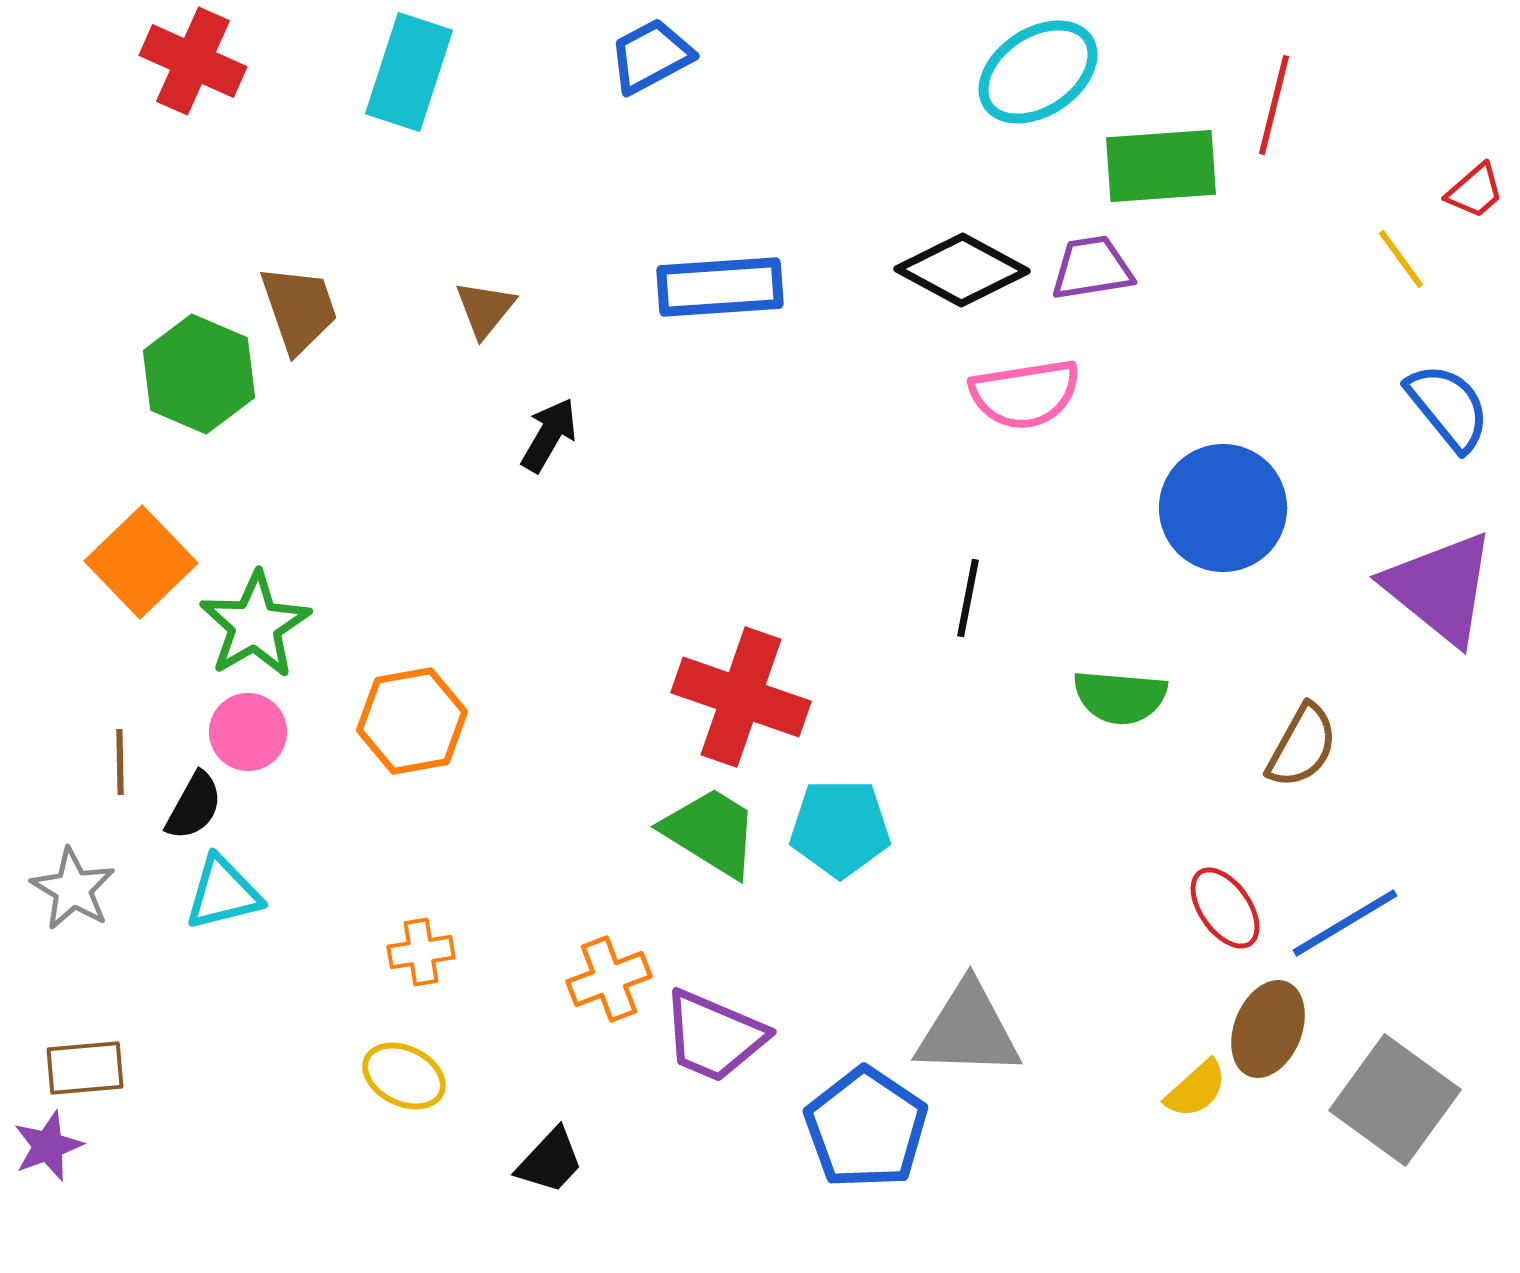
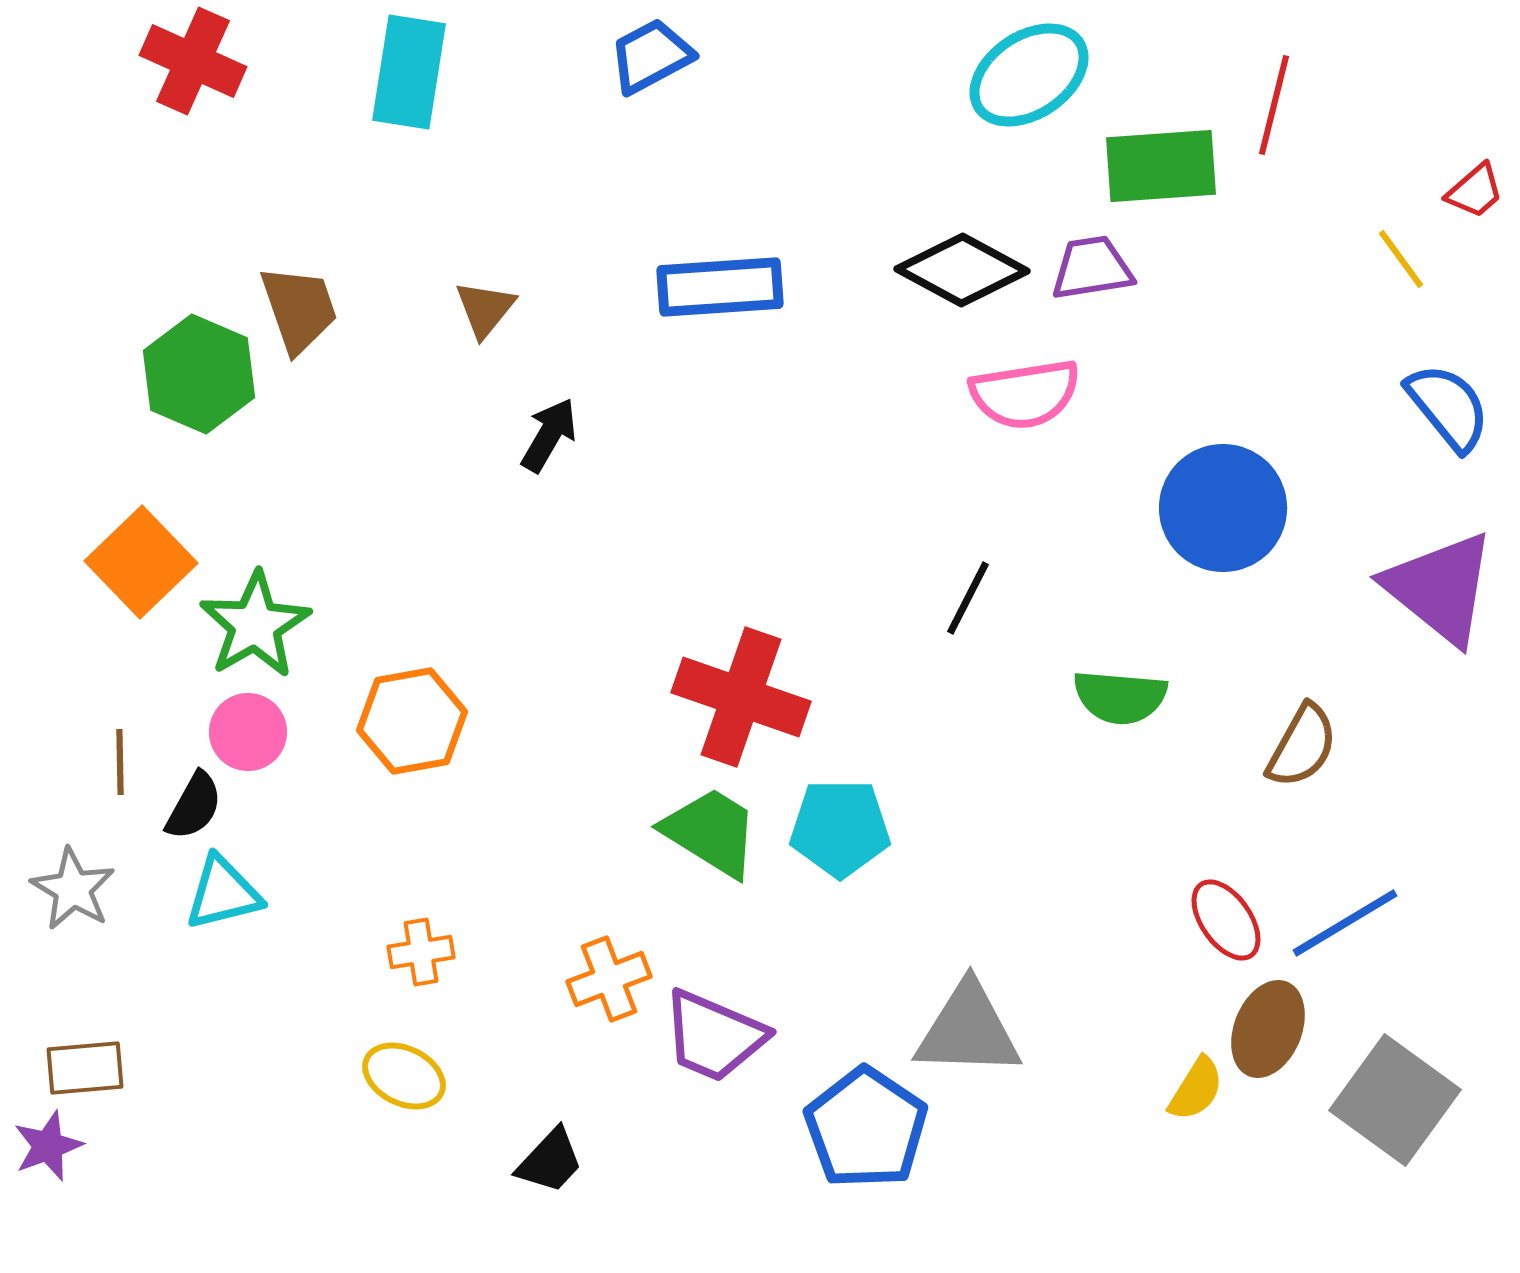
cyan rectangle at (409, 72): rotated 9 degrees counterclockwise
cyan ellipse at (1038, 72): moved 9 px left, 3 px down
black line at (968, 598): rotated 16 degrees clockwise
red ellipse at (1225, 908): moved 1 px right, 12 px down
yellow semicircle at (1196, 1089): rotated 16 degrees counterclockwise
